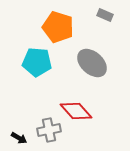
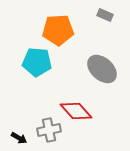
orange pentagon: moved 3 px down; rotated 20 degrees counterclockwise
gray ellipse: moved 10 px right, 6 px down
